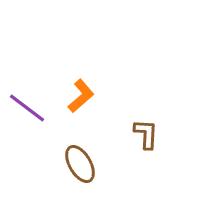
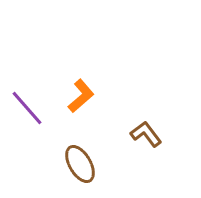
purple line: rotated 12 degrees clockwise
brown L-shape: rotated 40 degrees counterclockwise
